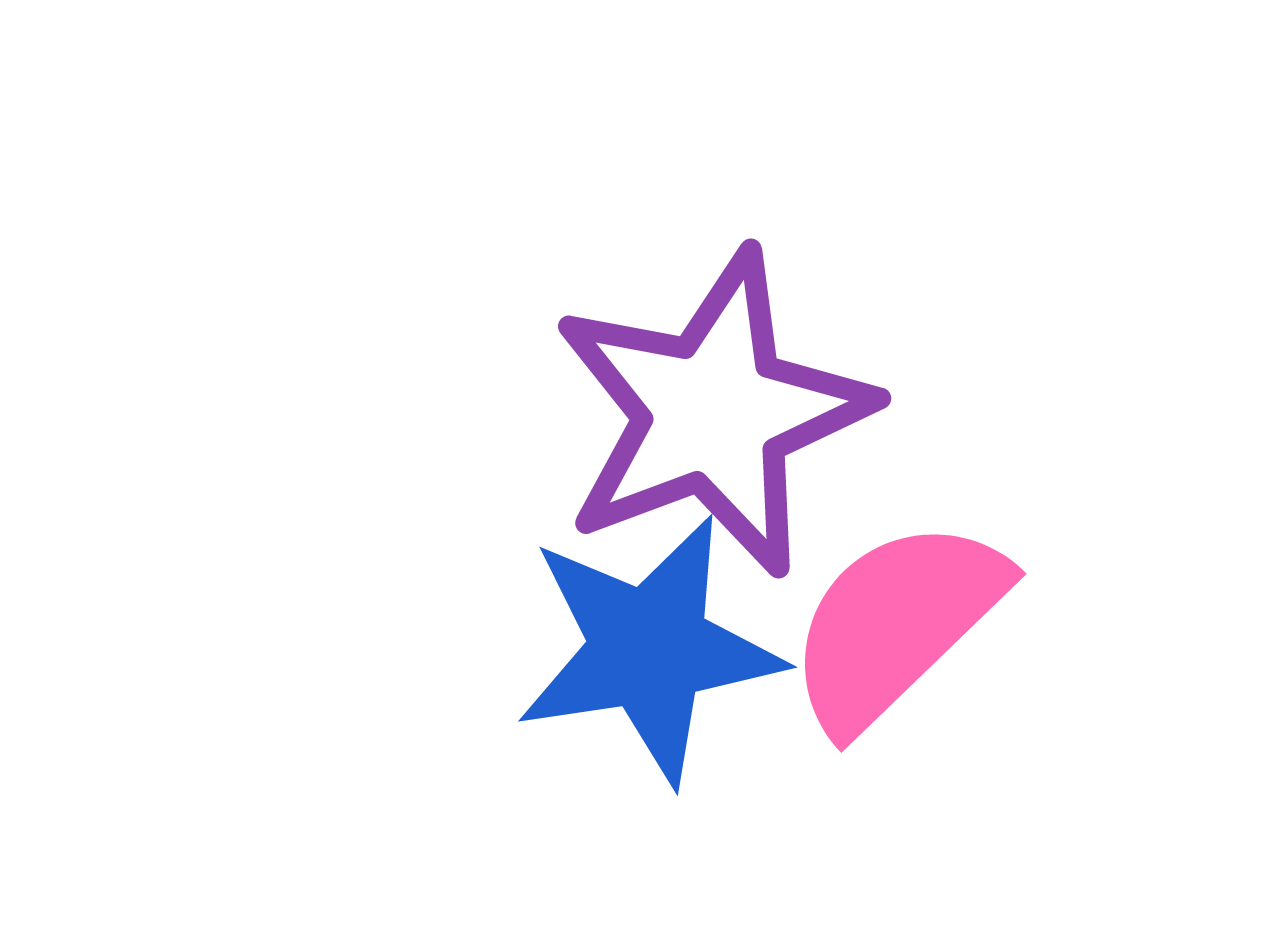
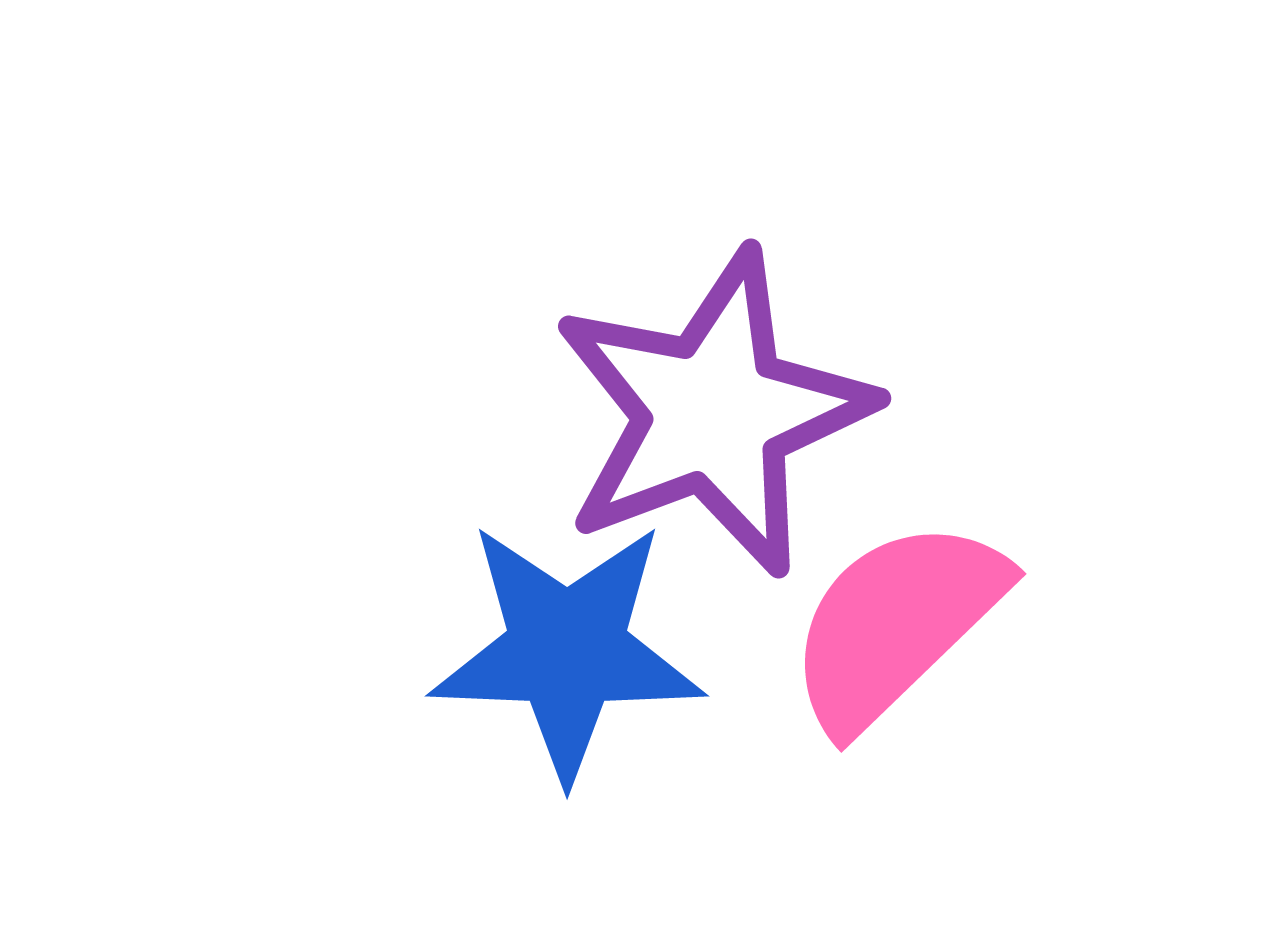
blue star: moved 82 px left, 1 px down; rotated 11 degrees clockwise
